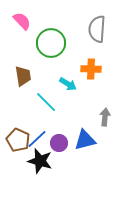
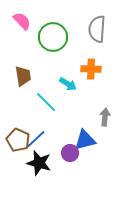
green circle: moved 2 px right, 6 px up
blue line: moved 1 px left
purple circle: moved 11 px right, 10 px down
black star: moved 1 px left, 2 px down
